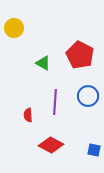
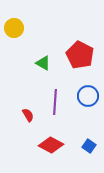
red semicircle: rotated 152 degrees clockwise
blue square: moved 5 px left, 4 px up; rotated 24 degrees clockwise
